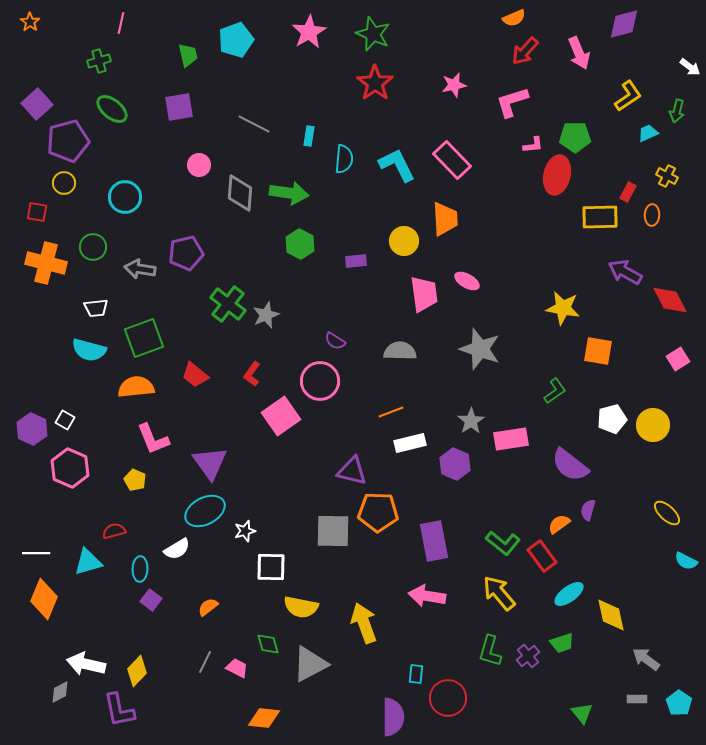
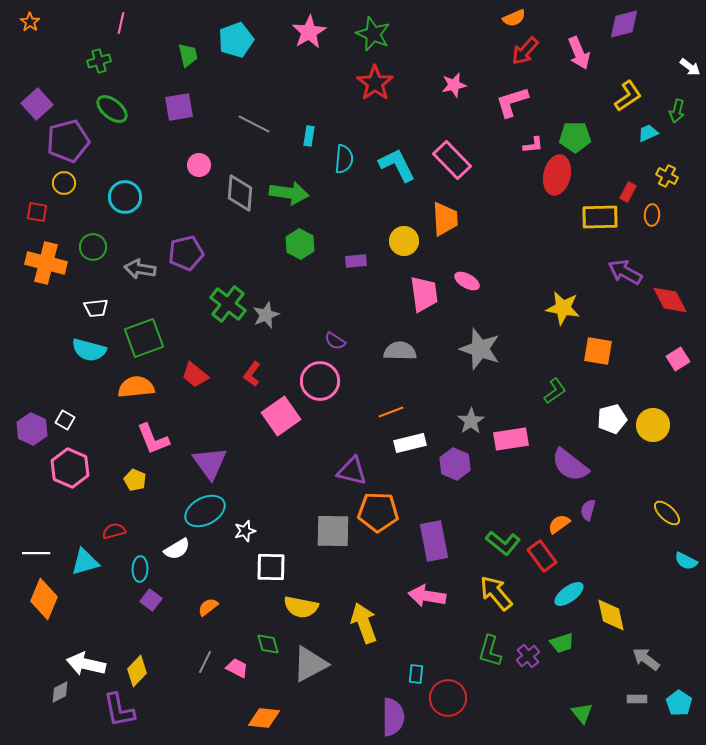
cyan triangle at (88, 562): moved 3 px left
yellow arrow at (499, 593): moved 3 px left
